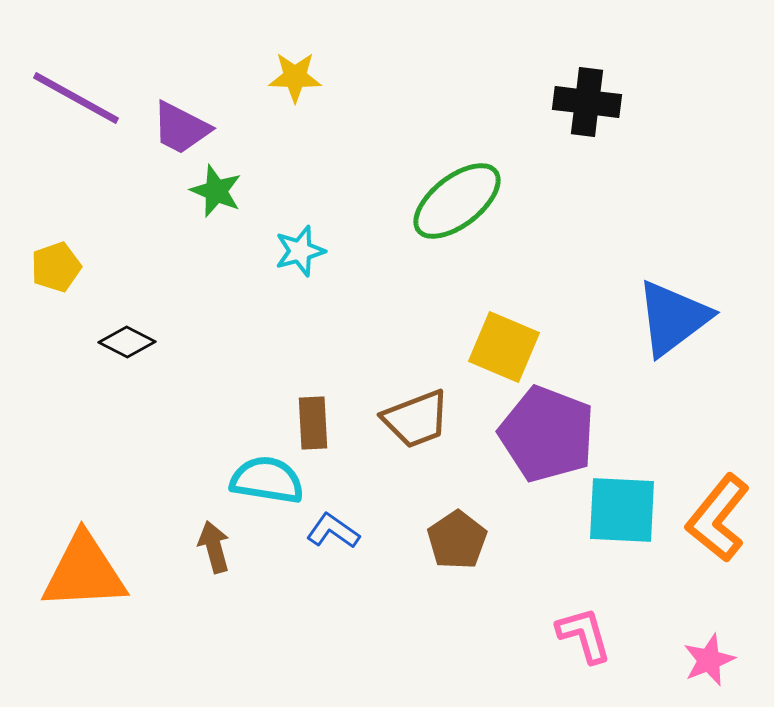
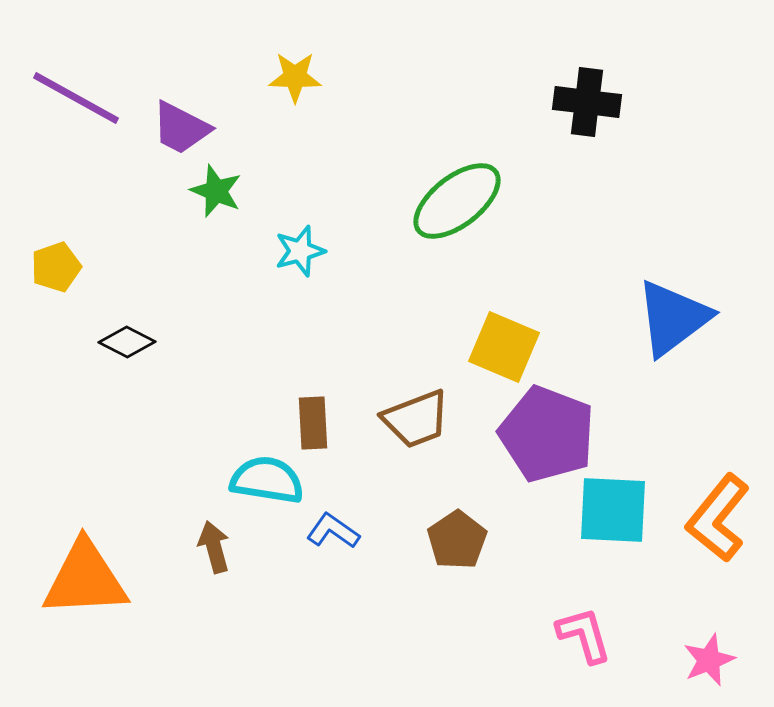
cyan square: moved 9 px left
orange triangle: moved 1 px right, 7 px down
